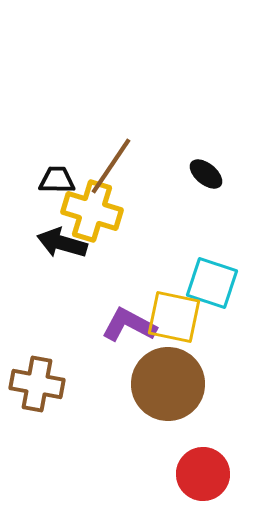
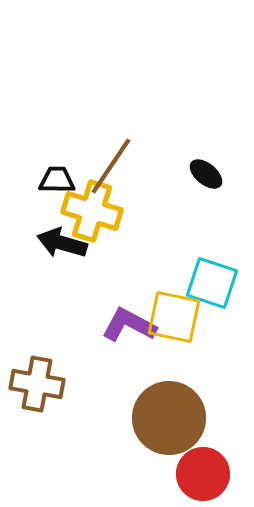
brown circle: moved 1 px right, 34 px down
